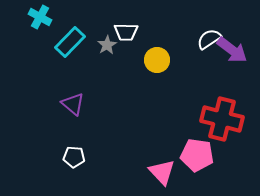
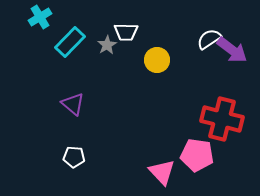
cyan cross: rotated 30 degrees clockwise
